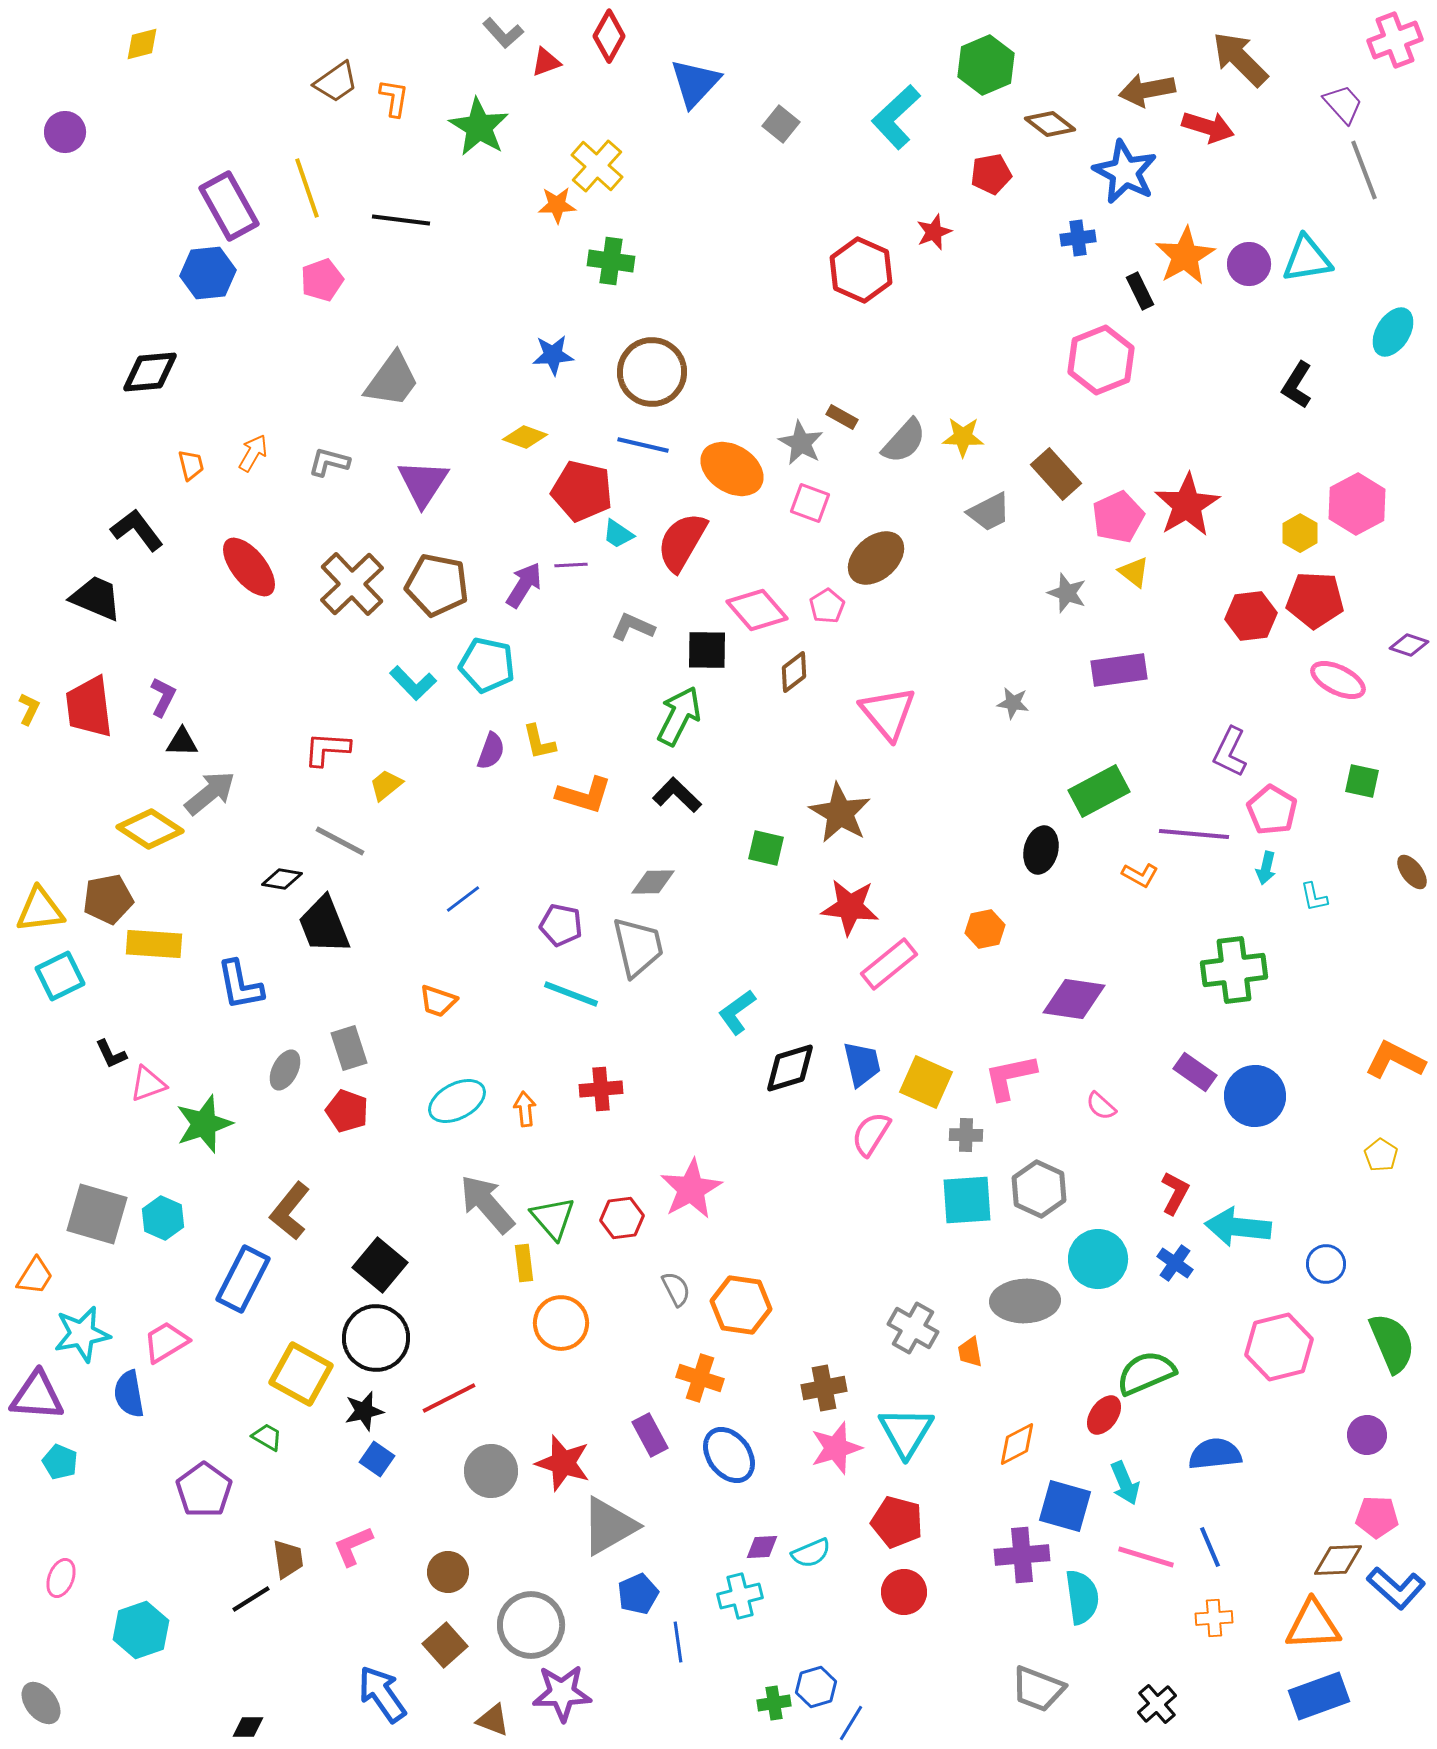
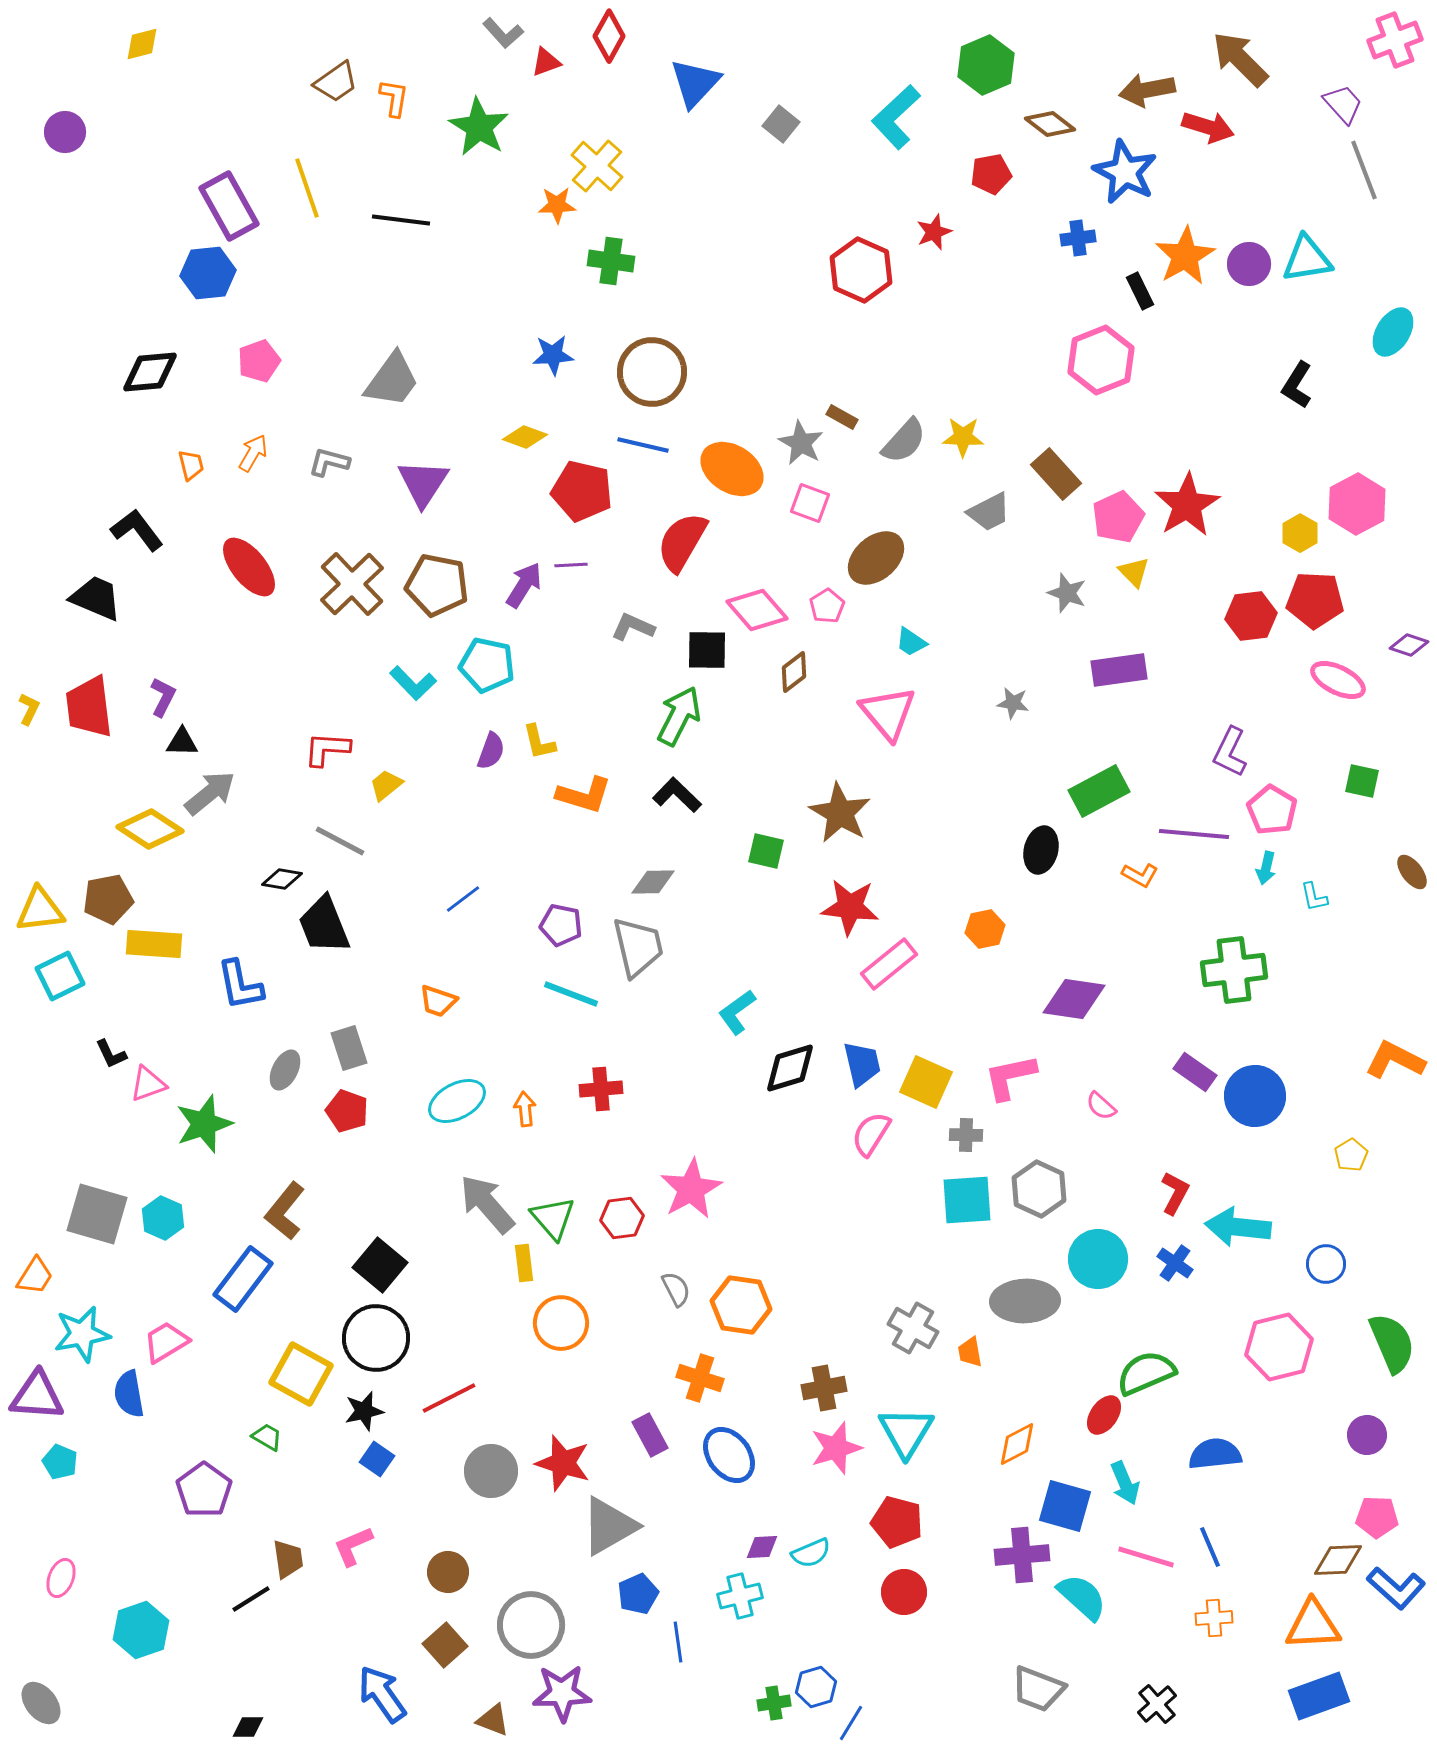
pink pentagon at (322, 280): moved 63 px left, 81 px down
cyan trapezoid at (618, 534): moved 293 px right, 108 px down
yellow triangle at (1134, 572): rotated 8 degrees clockwise
green square at (766, 848): moved 3 px down
yellow pentagon at (1381, 1155): moved 30 px left; rotated 8 degrees clockwise
brown L-shape at (290, 1211): moved 5 px left
blue rectangle at (243, 1279): rotated 10 degrees clockwise
cyan semicircle at (1082, 1597): rotated 40 degrees counterclockwise
